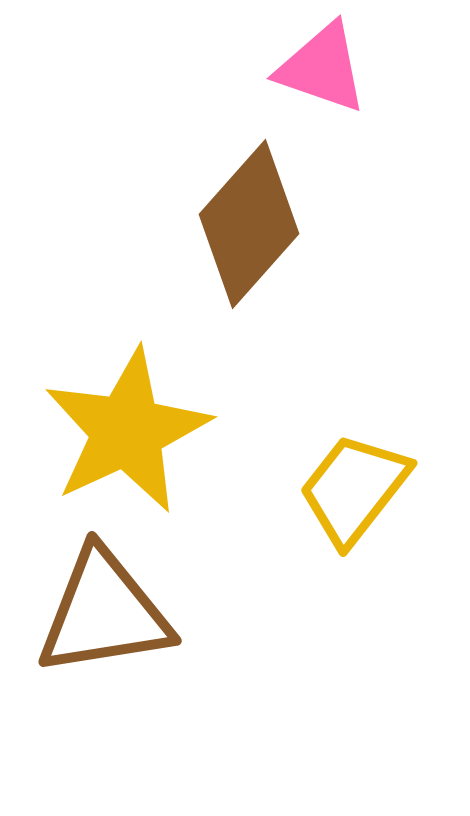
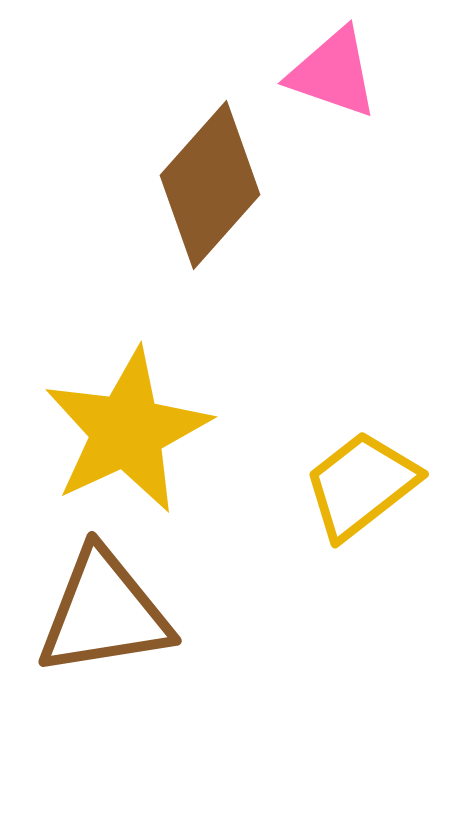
pink triangle: moved 11 px right, 5 px down
brown diamond: moved 39 px left, 39 px up
yellow trapezoid: moved 7 px right, 4 px up; rotated 14 degrees clockwise
